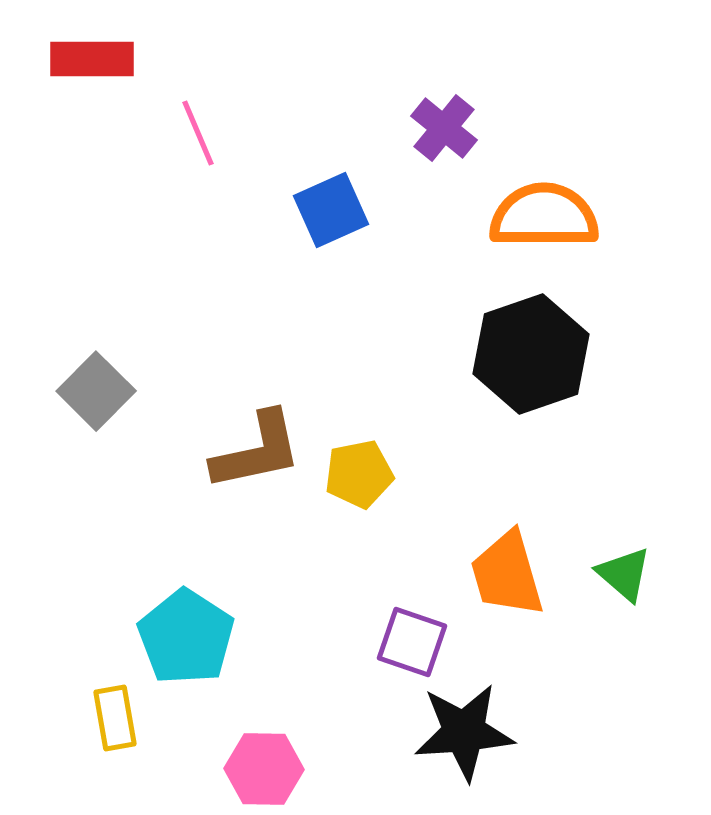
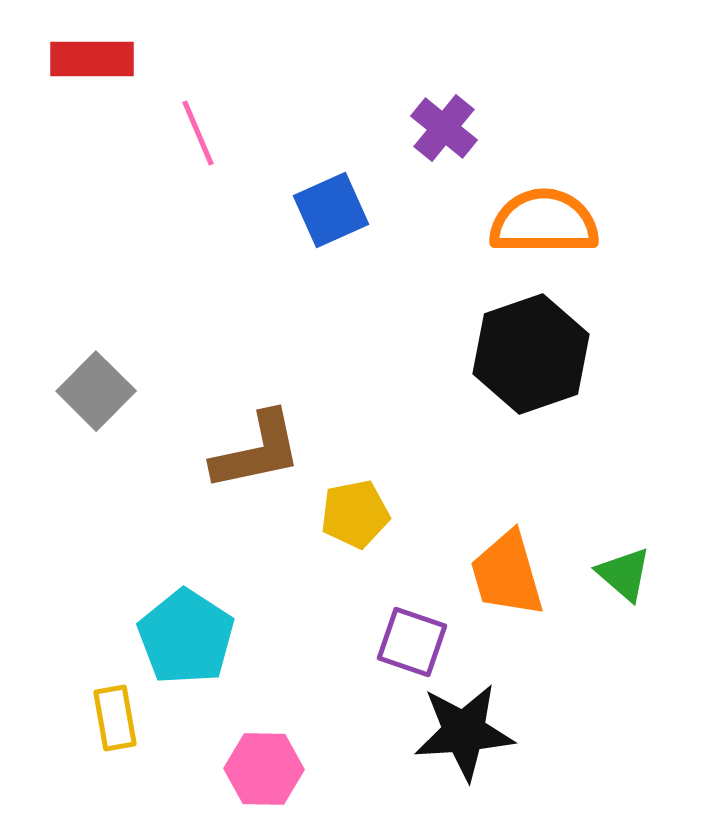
orange semicircle: moved 6 px down
yellow pentagon: moved 4 px left, 40 px down
